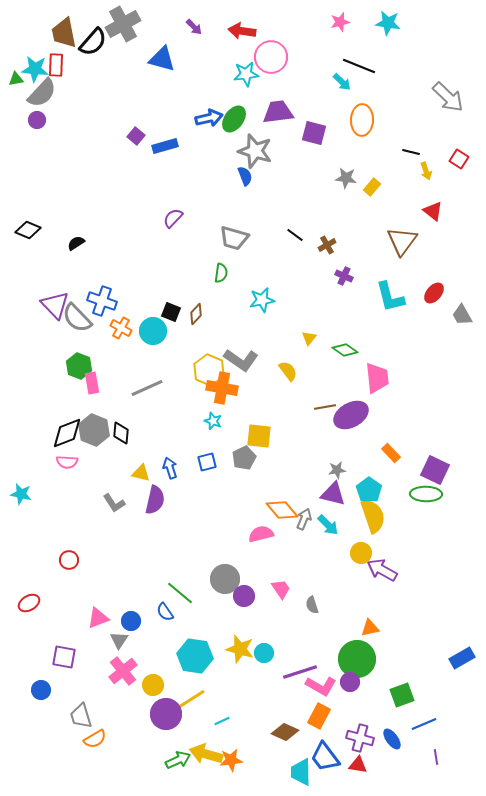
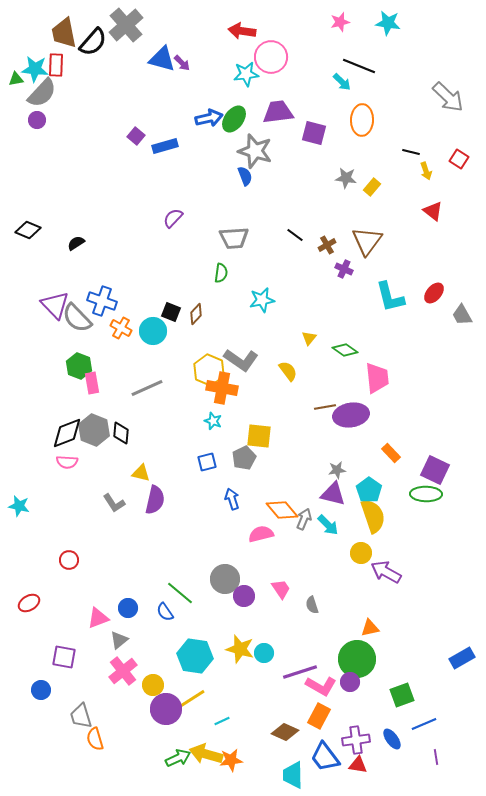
gray cross at (123, 24): moved 3 px right, 1 px down; rotated 12 degrees counterclockwise
purple arrow at (194, 27): moved 12 px left, 36 px down
gray trapezoid at (234, 238): rotated 20 degrees counterclockwise
brown triangle at (402, 241): moved 35 px left
purple cross at (344, 276): moved 7 px up
purple ellipse at (351, 415): rotated 20 degrees clockwise
blue arrow at (170, 468): moved 62 px right, 31 px down
cyan star at (21, 494): moved 2 px left, 12 px down
purple arrow at (382, 570): moved 4 px right, 2 px down
blue circle at (131, 621): moved 3 px left, 13 px up
gray triangle at (119, 640): rotated 18 degrees clockwise
purple circle at (166, 714): moved 5 px up
purple cross at (360, 738): moved 4 px left, 2 px down; rotated 24 degrees counterclockwise
orange semicircle at (95, 739): rotated 105 degrees clockwise
green arrow at (178, 760): moved 2 px up
cyan trapezoid at (301, 772): moved 8 px left, 3 px down
